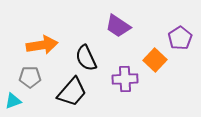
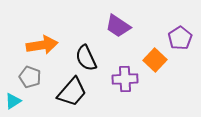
gray pentagon: rotated 20 degrees clockwise
cyan triangle: rotated 12 degrees counterclockwise
